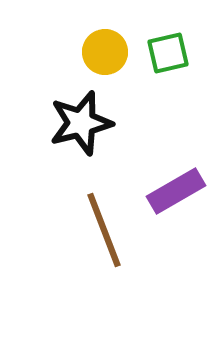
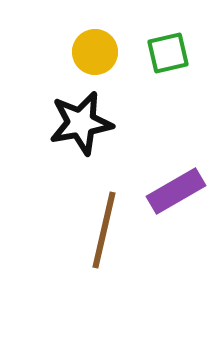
yellow circle: moved 10 px left
black star: rotated 4 degrees clockwise
brown line: rotated 34 degrees clockwise
